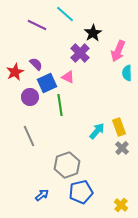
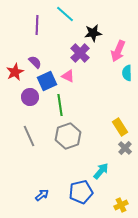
purple line: rotated 66 degrees clockwise
black star: rotated 24 degrees clockwise
purple semicircle: moved 1 px left, 2 px up
pink triangle: moved 1 px up
blue square: moved 2 px up
yellow rectangle: moved 1 px right; rotated 12 degrees counterclockwise
cyan arrow: moved 4 px right, 40 px down
gray cross: moved 3 px right
gray hexagon: moved 1 px right, 29 px up
yellow cross: rotated 24 degrees clockwise
